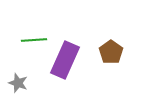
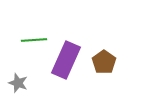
brown pentagon: moved 7 px left, 10 px down
purple rectangle: moved 1 px right
